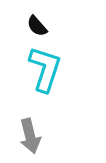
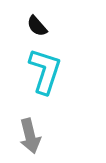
cyan L-shape: moved 2 px down
